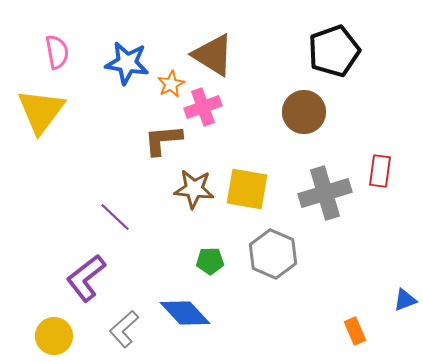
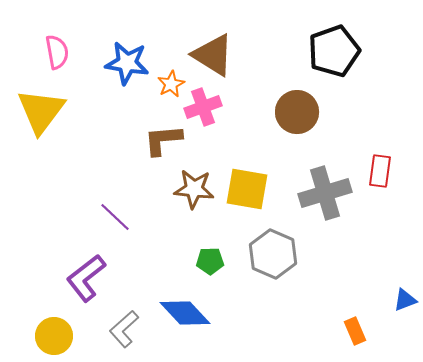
brown circle: moved 7 px left
